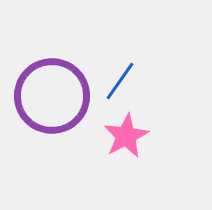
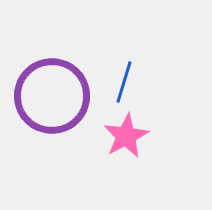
blue line: moved 4 px right, 1 px down; rotated 18 degrees counterclockwise
